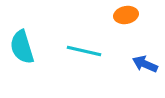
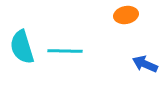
cyan line: moved 19 px left; rotated 12 degrees counterclockwise
